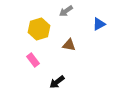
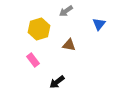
blue triangle: rotated 24 degrees counterclockwise
